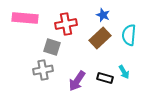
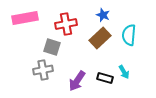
pink rectangle: rotated 15 degrees counterclockwise
